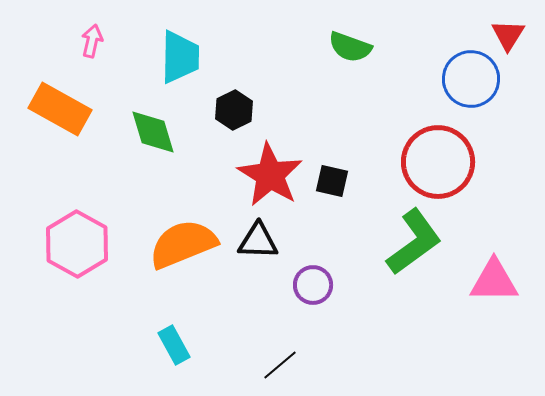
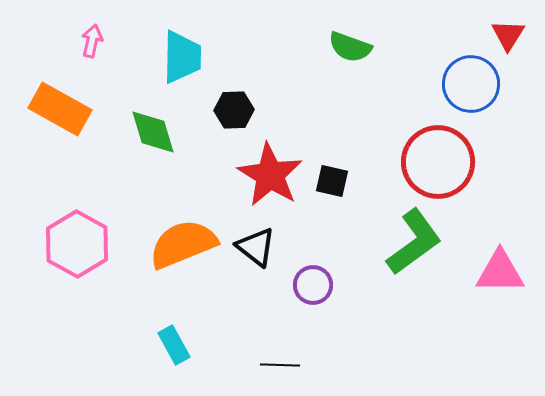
cyan trapezoid: moved 2 px right
blue circle: moved 5 px down
black hexagon: rotated 24 degrees clockwise
black triangle: moved 2 px left, 6 px down; rotated 36 degrees clockwise
pink triangle: moved 6 px right, 9 px up
black line: rotated 42 degrees clockwise
